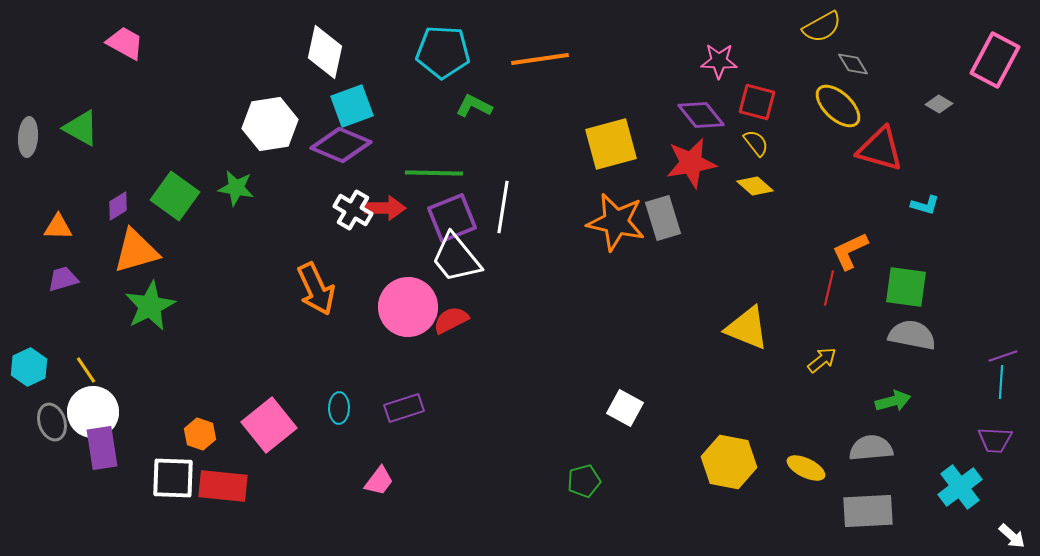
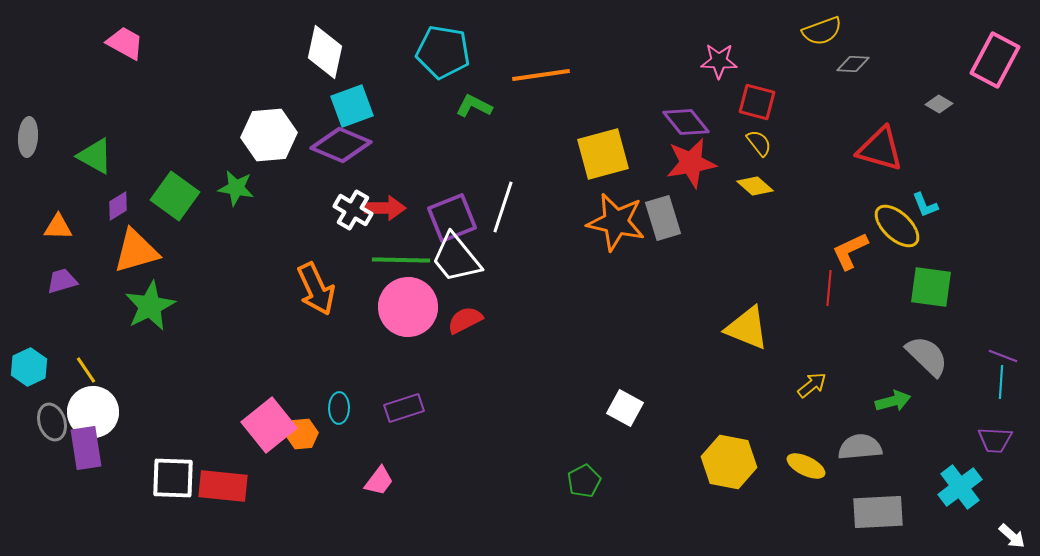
yellow semicircle at (822, 27): moved 4 px down; rotated 9 degrees clockwise
cyan pentagon at (443, 52): rotated 6 degrees clockwise
orange line at (540, 59): moved 1 px right, 16 px down
gray diamond at (853, 64): rotated 56 degrees counterclockwise
yellow ellipse at (838, 106): moved 59 px right, 120 px down
purple diamond at (701, 115): moved 15 px left, 7 px down
white hexagon at (270, 124): moved 1 px left, 11 px down; rotated 4 degrees clockwise
green triangle at (81, 128): moved 14 px right, 28 px down
yellow semicircle at (756, 143): moved 3 px right
yellow square at (611, 144): moved 8 px left, 10 px down
green line at (434, 173): moved 33 px left, 87 px down
cyan L-shape at (925, 205): rotated 52 degrees clockwise
white line at (503, 207): rotated 9 degrees clockwise
purple trapezoid at (63, 279): moved 1 px left, 2 px down
green square at (906, 287): moved 25 px right
red line at (829, 288): rotated 8 degrees counterclockwise
red semicircle at (451, 320): moved 14 px right
gray semicircle at (912, 335): moved 15 px right, 21 px down; rotated 33 degrees clockwise
purple line at (1003, 356): rotated 40 degrees clockwise
yellow arrow at (822, 360): moved 10 px left, 25 px down
orange hexagon at (200, 434): moved 102 px right; rotated 24 degrees counterclockwise
purple rectangle at (102, 448): moved 16 px left
gray semicircle at (871, 448): moved 11 px left, 1 px up
yellow ellipse at (806, 468): moved 2 px up
green pentagon at (584, 481): rotated 12 degrees counterclockwise
gray rectangle at (868, 511): moved 10 px right, 1 px down
